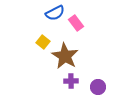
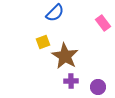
blue semicircle: rotated 18 degrees counterclockwise
pink rectangle: moved 27 px right
yellow square: rotated 32 degrees clockwise
